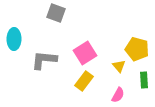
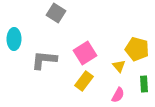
gray square: rotated 12 degrees clockwise
green rectangle: moved 4 px down
